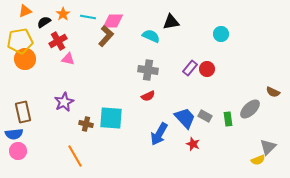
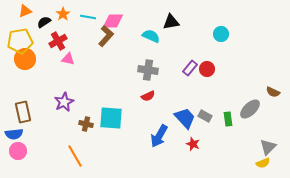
blue arrow: moved 2 px down
yellow semicircle: moved 5 px right, 3 px down
